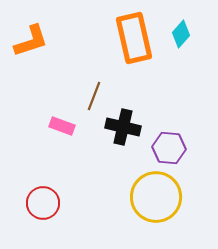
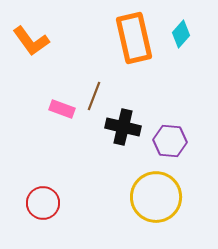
orange L-shape: rotated 72 degrees clockwise
pink rectangle: moved 17 px up
purple hexagon: moved 1 px right, 7 px up
